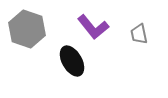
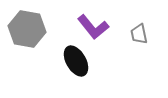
gray hexagon: rotated 9 degrees counterclockwise
black ellipse: moved 4 px right
